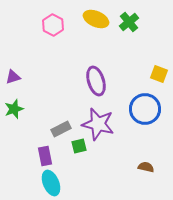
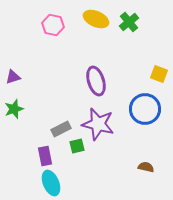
pink hexagon: rotated 15 degrees counterclockwise
green square: moved 2 px left
